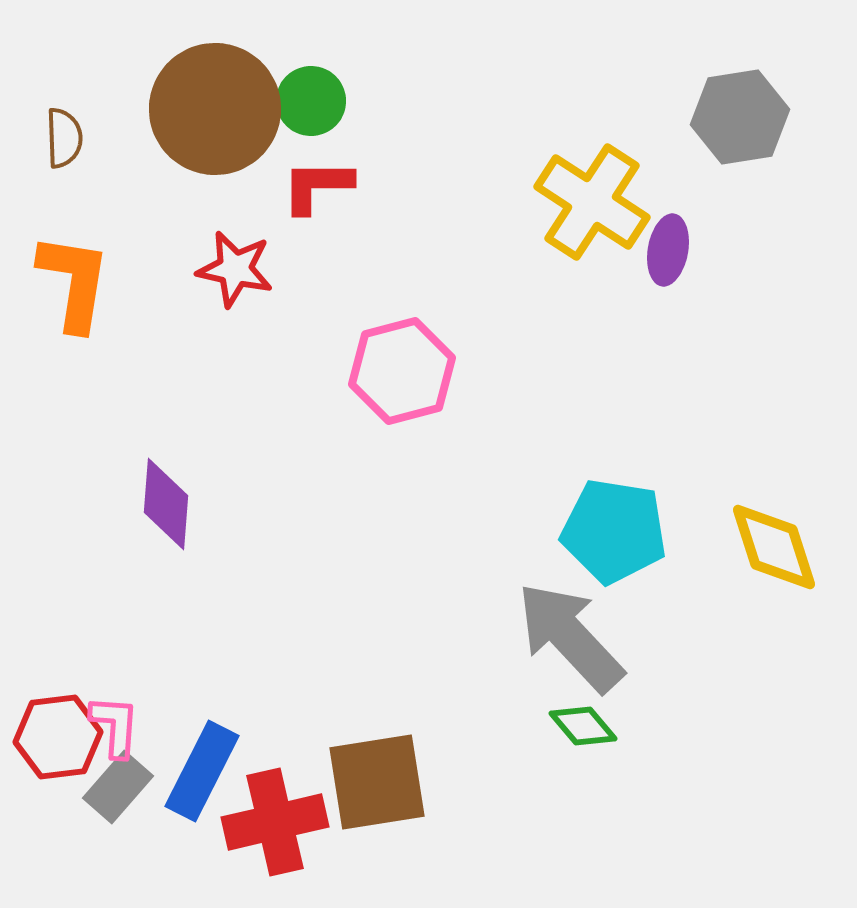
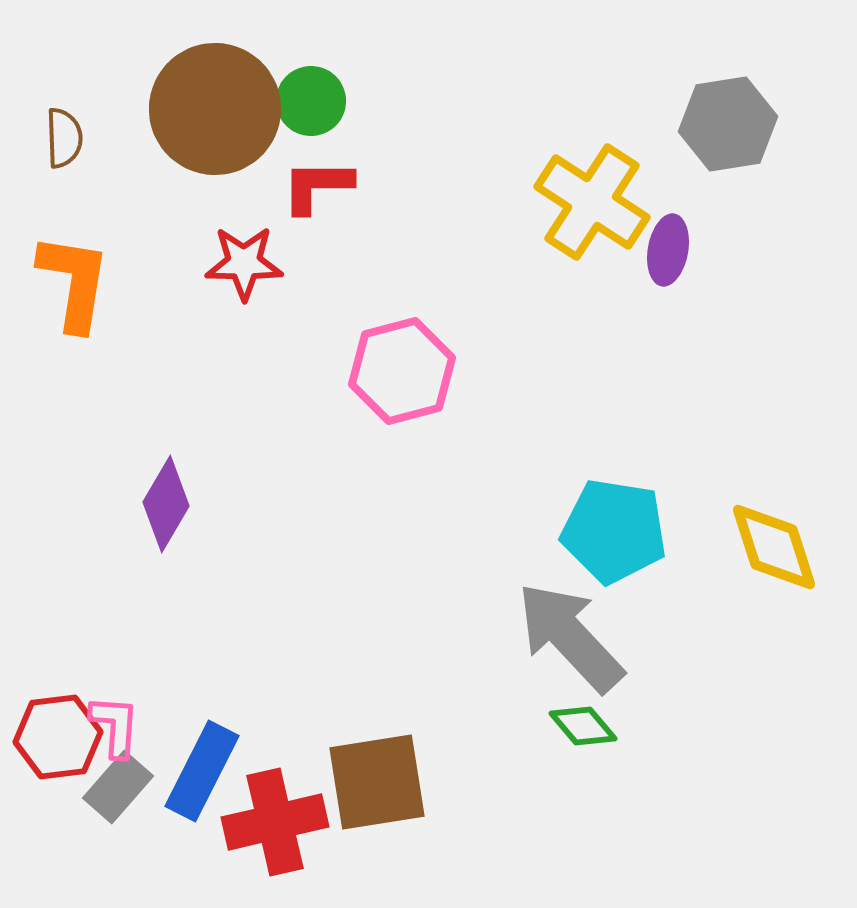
gray hexagon: moved 12 px left, 7 px down
red star: moved 9 px right, 6 px up; rotated 12 degrees counterclockwise
purple diamond: rotated 26 degrees clockwise
